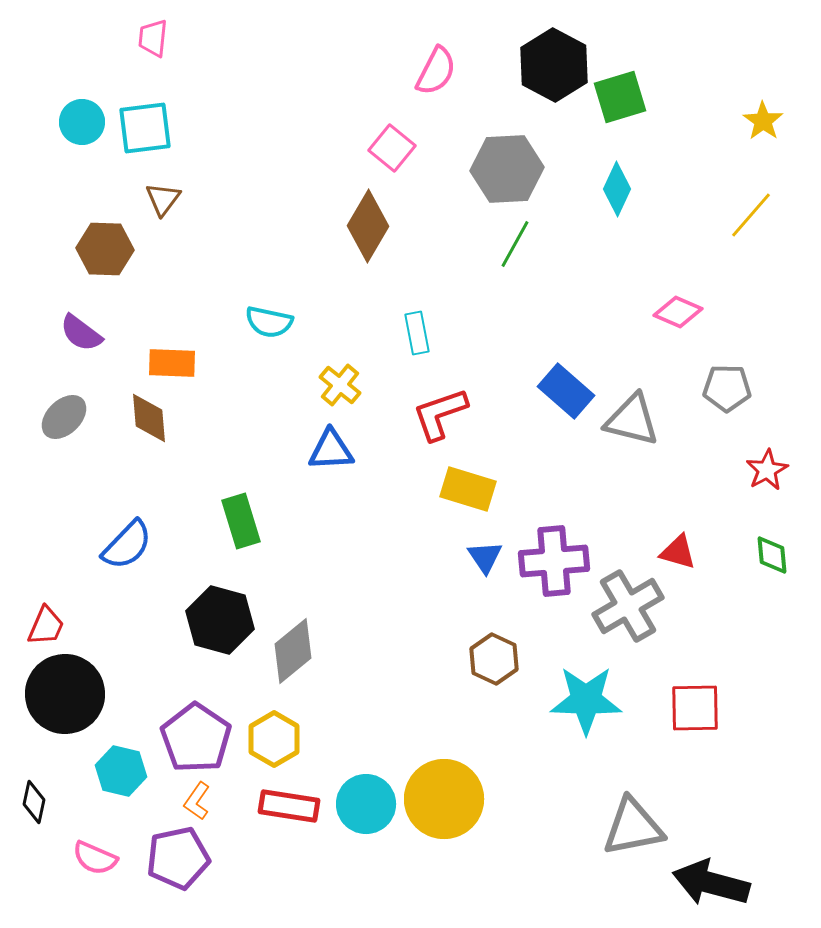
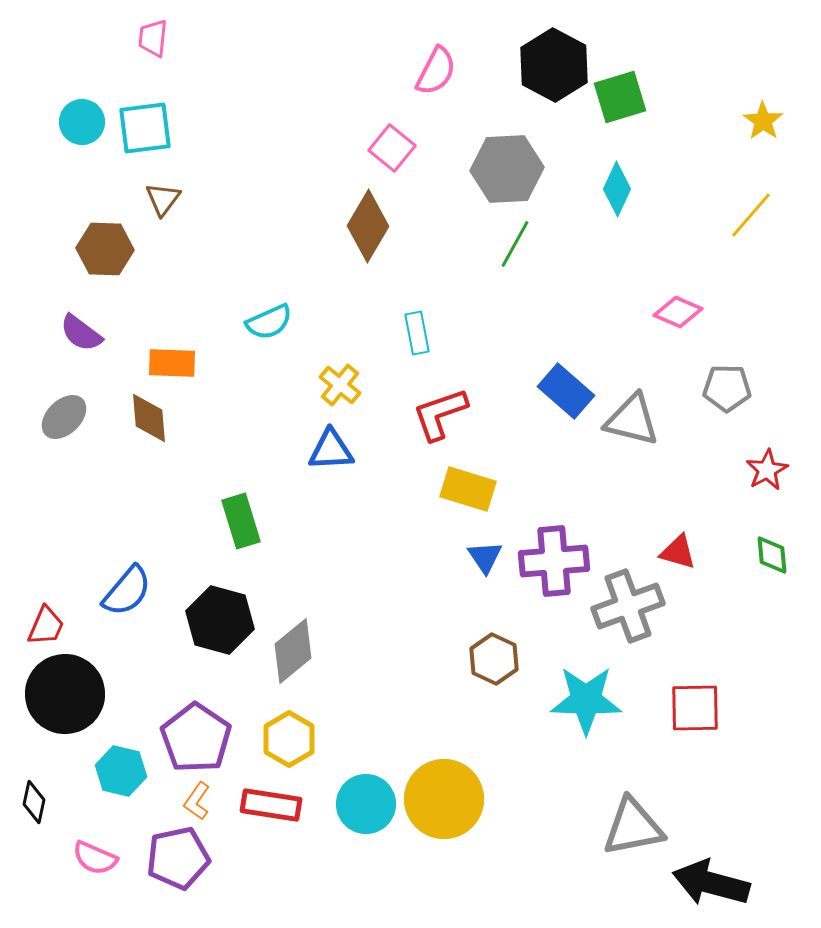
cyan semicircle at (269, 322): rotated 36 degrees counterclockwise
blue semicircle at (127, 545): moved 46 px down; rotated 4 degrees counterclockwise
gray cross at (628, 606): rotated 10 degrees clockwise
yellow hexagon at (274, 739): moved 15 px right
red rectangle at (289, 806): moved 18 px left, 1 px up
